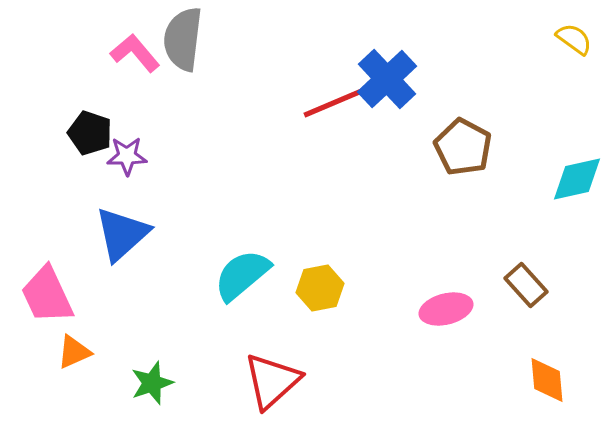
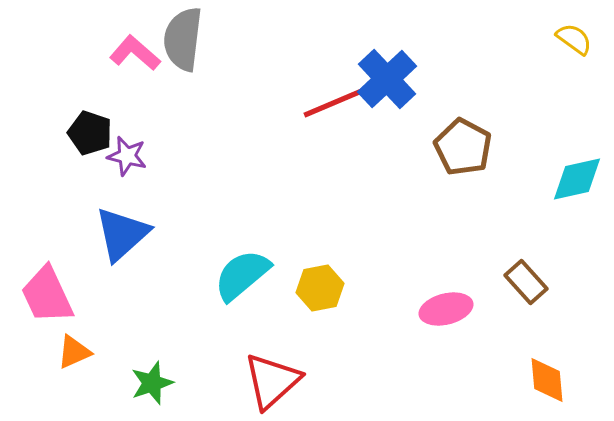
pink L-shape: rotated 9 degrees counterclockwise
purple star: rotated 15 degrees clockwise
brown rectangle: moved 3 px up
